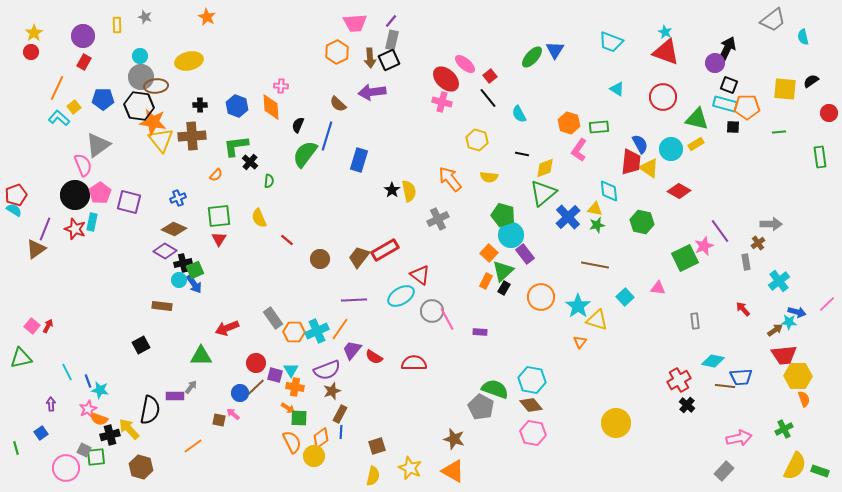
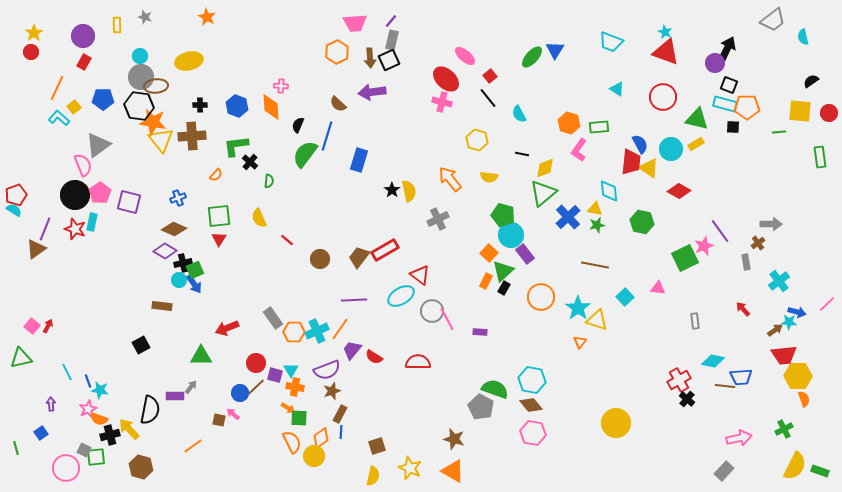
pink ellipse at (465, 64): moved 8 px up
yellow square at (785, 89): moved 15 px right, 22 px down
cyan star at (578, 306): moved 2 px down
red semicircle at (414, 363): moved 4 px right, 1 px up
black cross at (687, 405): moved 6 px up
